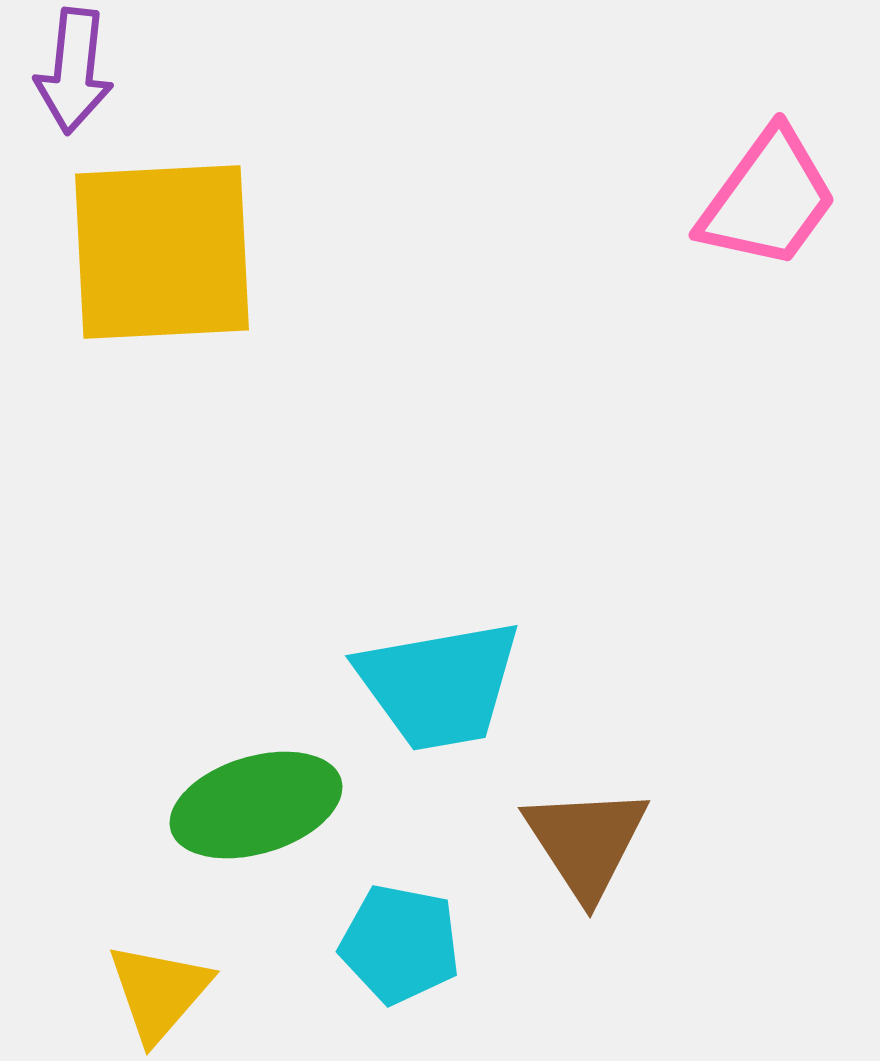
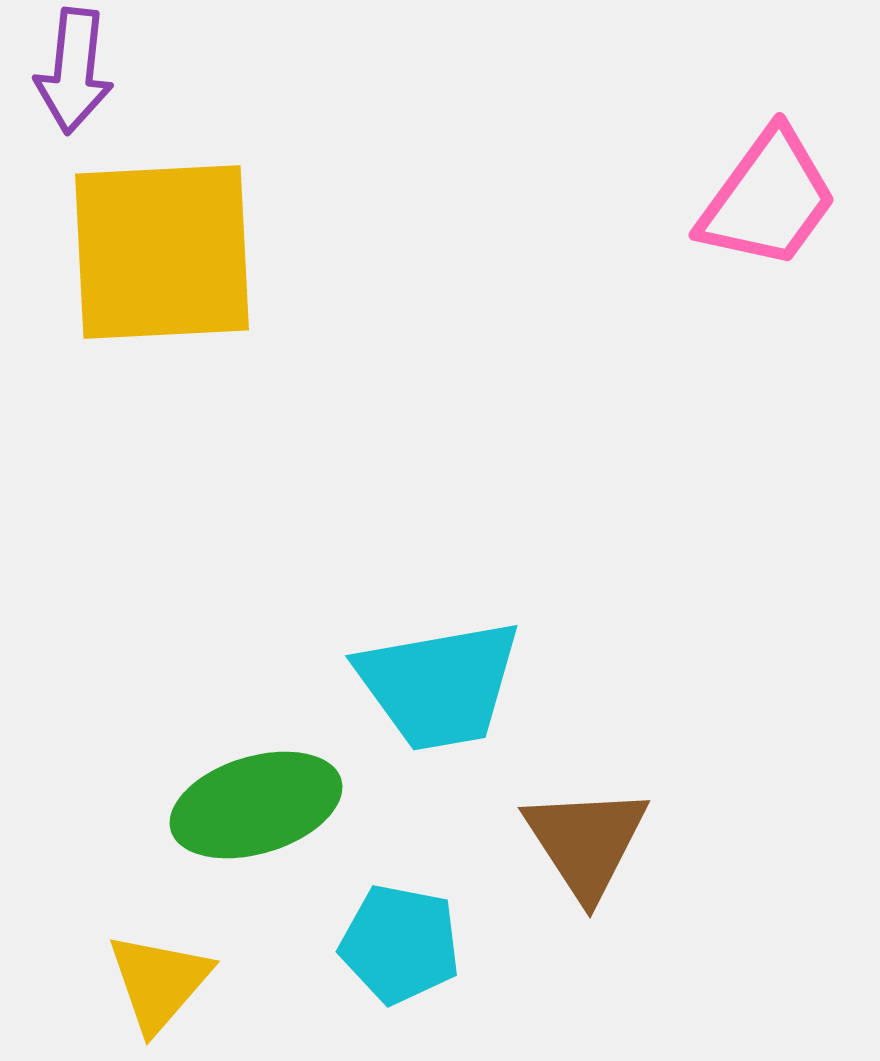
yellow triangle: moved 10 px up
